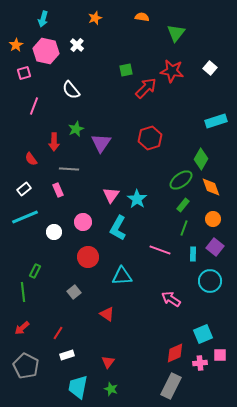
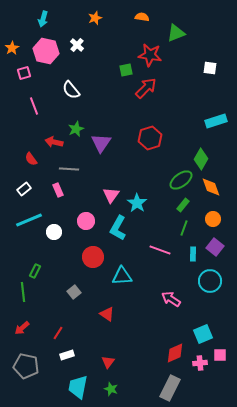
green triangle at (176, 33): rotated 30 degrees clockwise
orange star at (16, 45): moved 4 px left, 3 px down
white square at (210, 68): rotated 32 degrees counterclockwise
red star at (172, 71): moved 22 px left, 16 px up
pink line at (34, 106): rotated 42 degrees counterclockwise
red arrow at (54, 142): rotated 102 degrees clockwise
cyan star at (137, 199): moved 4 px down
cyan line at (25, 217): moved 4 px right, 3 px down
pink circle at (83, 222): moved 3 px right, 1 px up
red circle at (88, 257): moved 5 px right
gray pentagon at (26, 366): rotated 15 degrees counterclockwise
gray rectangle at (171, 386): moved 1 px left, 2 px down
